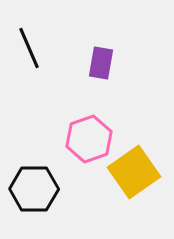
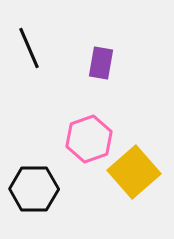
yellow square: rotated 6 degrees counterclockwise
